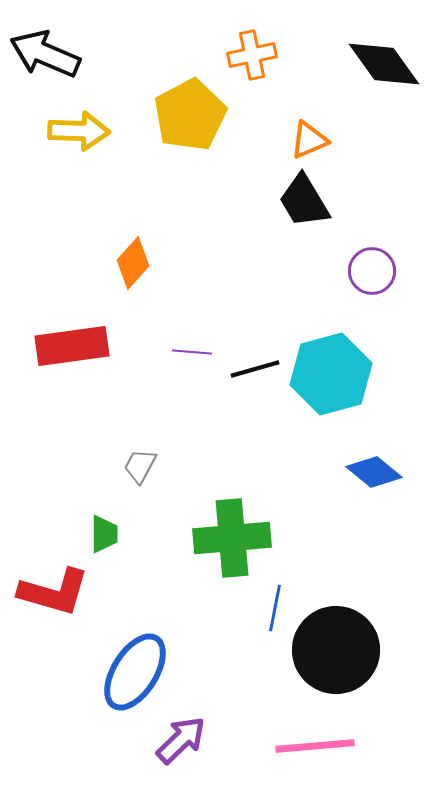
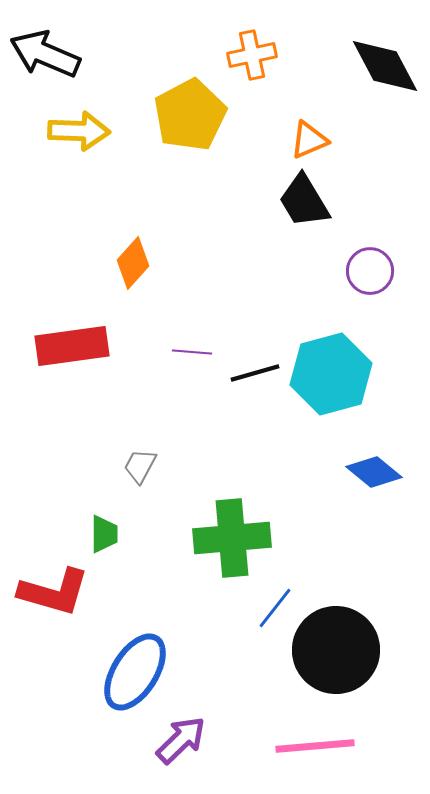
black diamond: moved 1 px right, 2 px down; rotated 8 degrees clockwise
purple circle: moved 2 px left
black line: moved 4 px down
blue line: rotated 27 degrees clockwise
